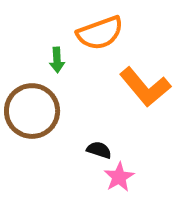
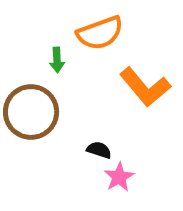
brown circle: moved 1 px left, 1 px down
